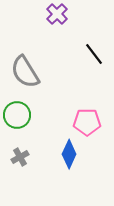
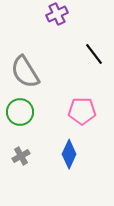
purple cross: rotated 20 degrees clockwise
green circle: moved 3 px right, 3 px up
pink pentagon: moved 5 px left, 11 px up
gray cross: moved 1 px right, 1 px up
